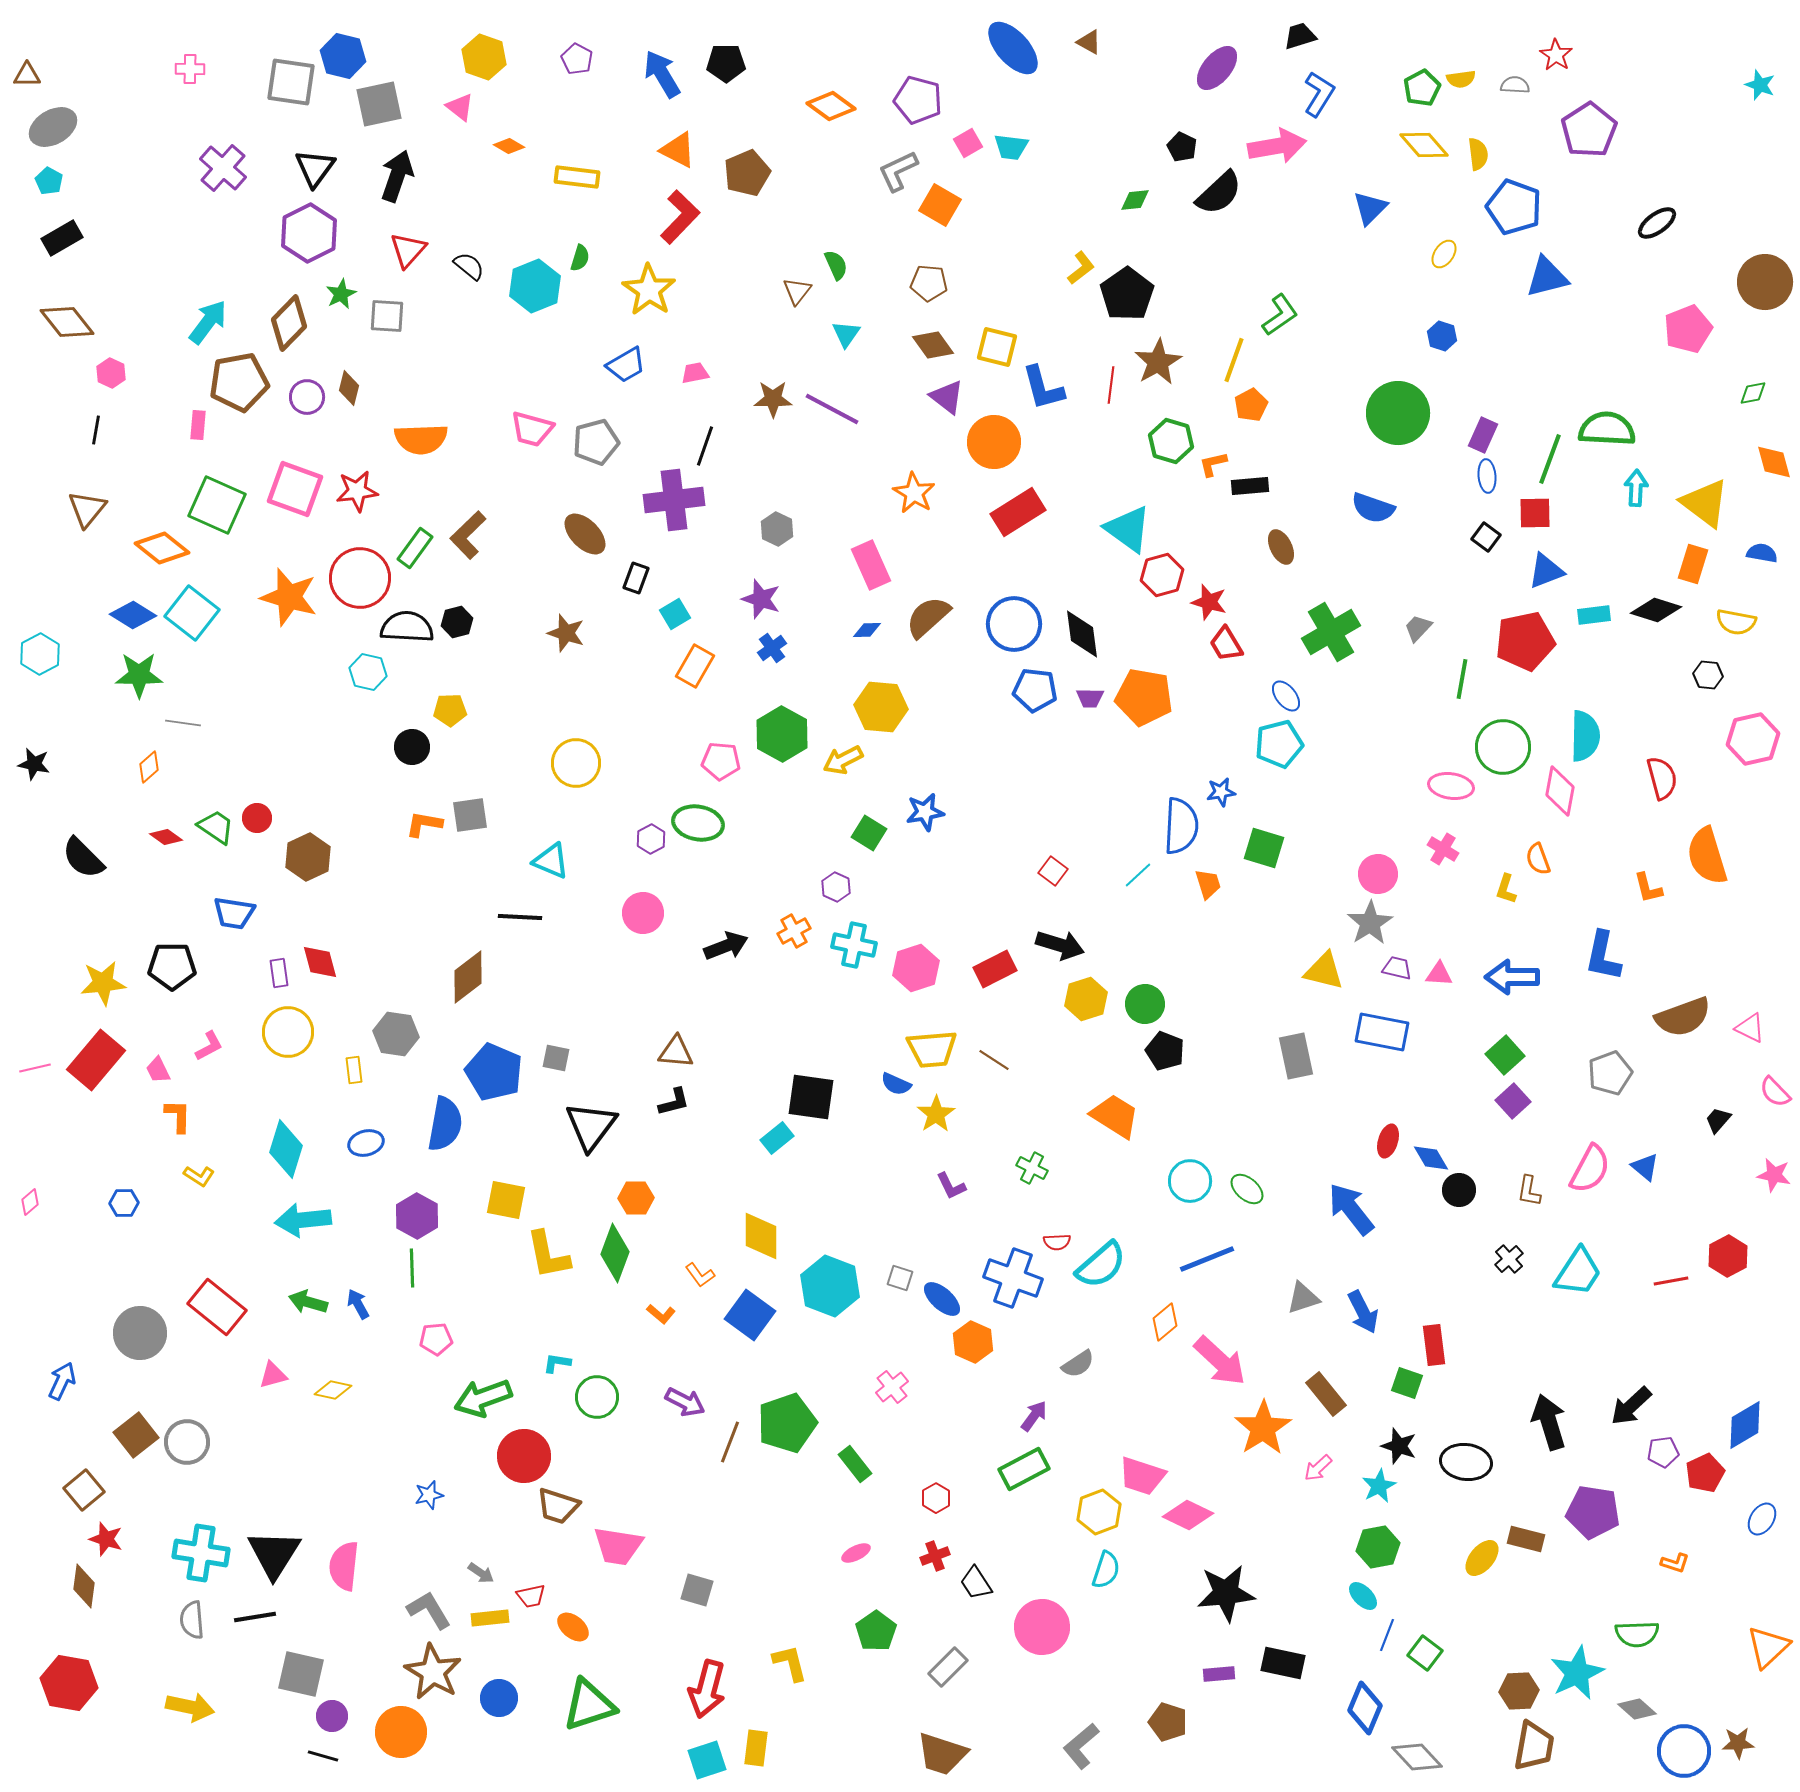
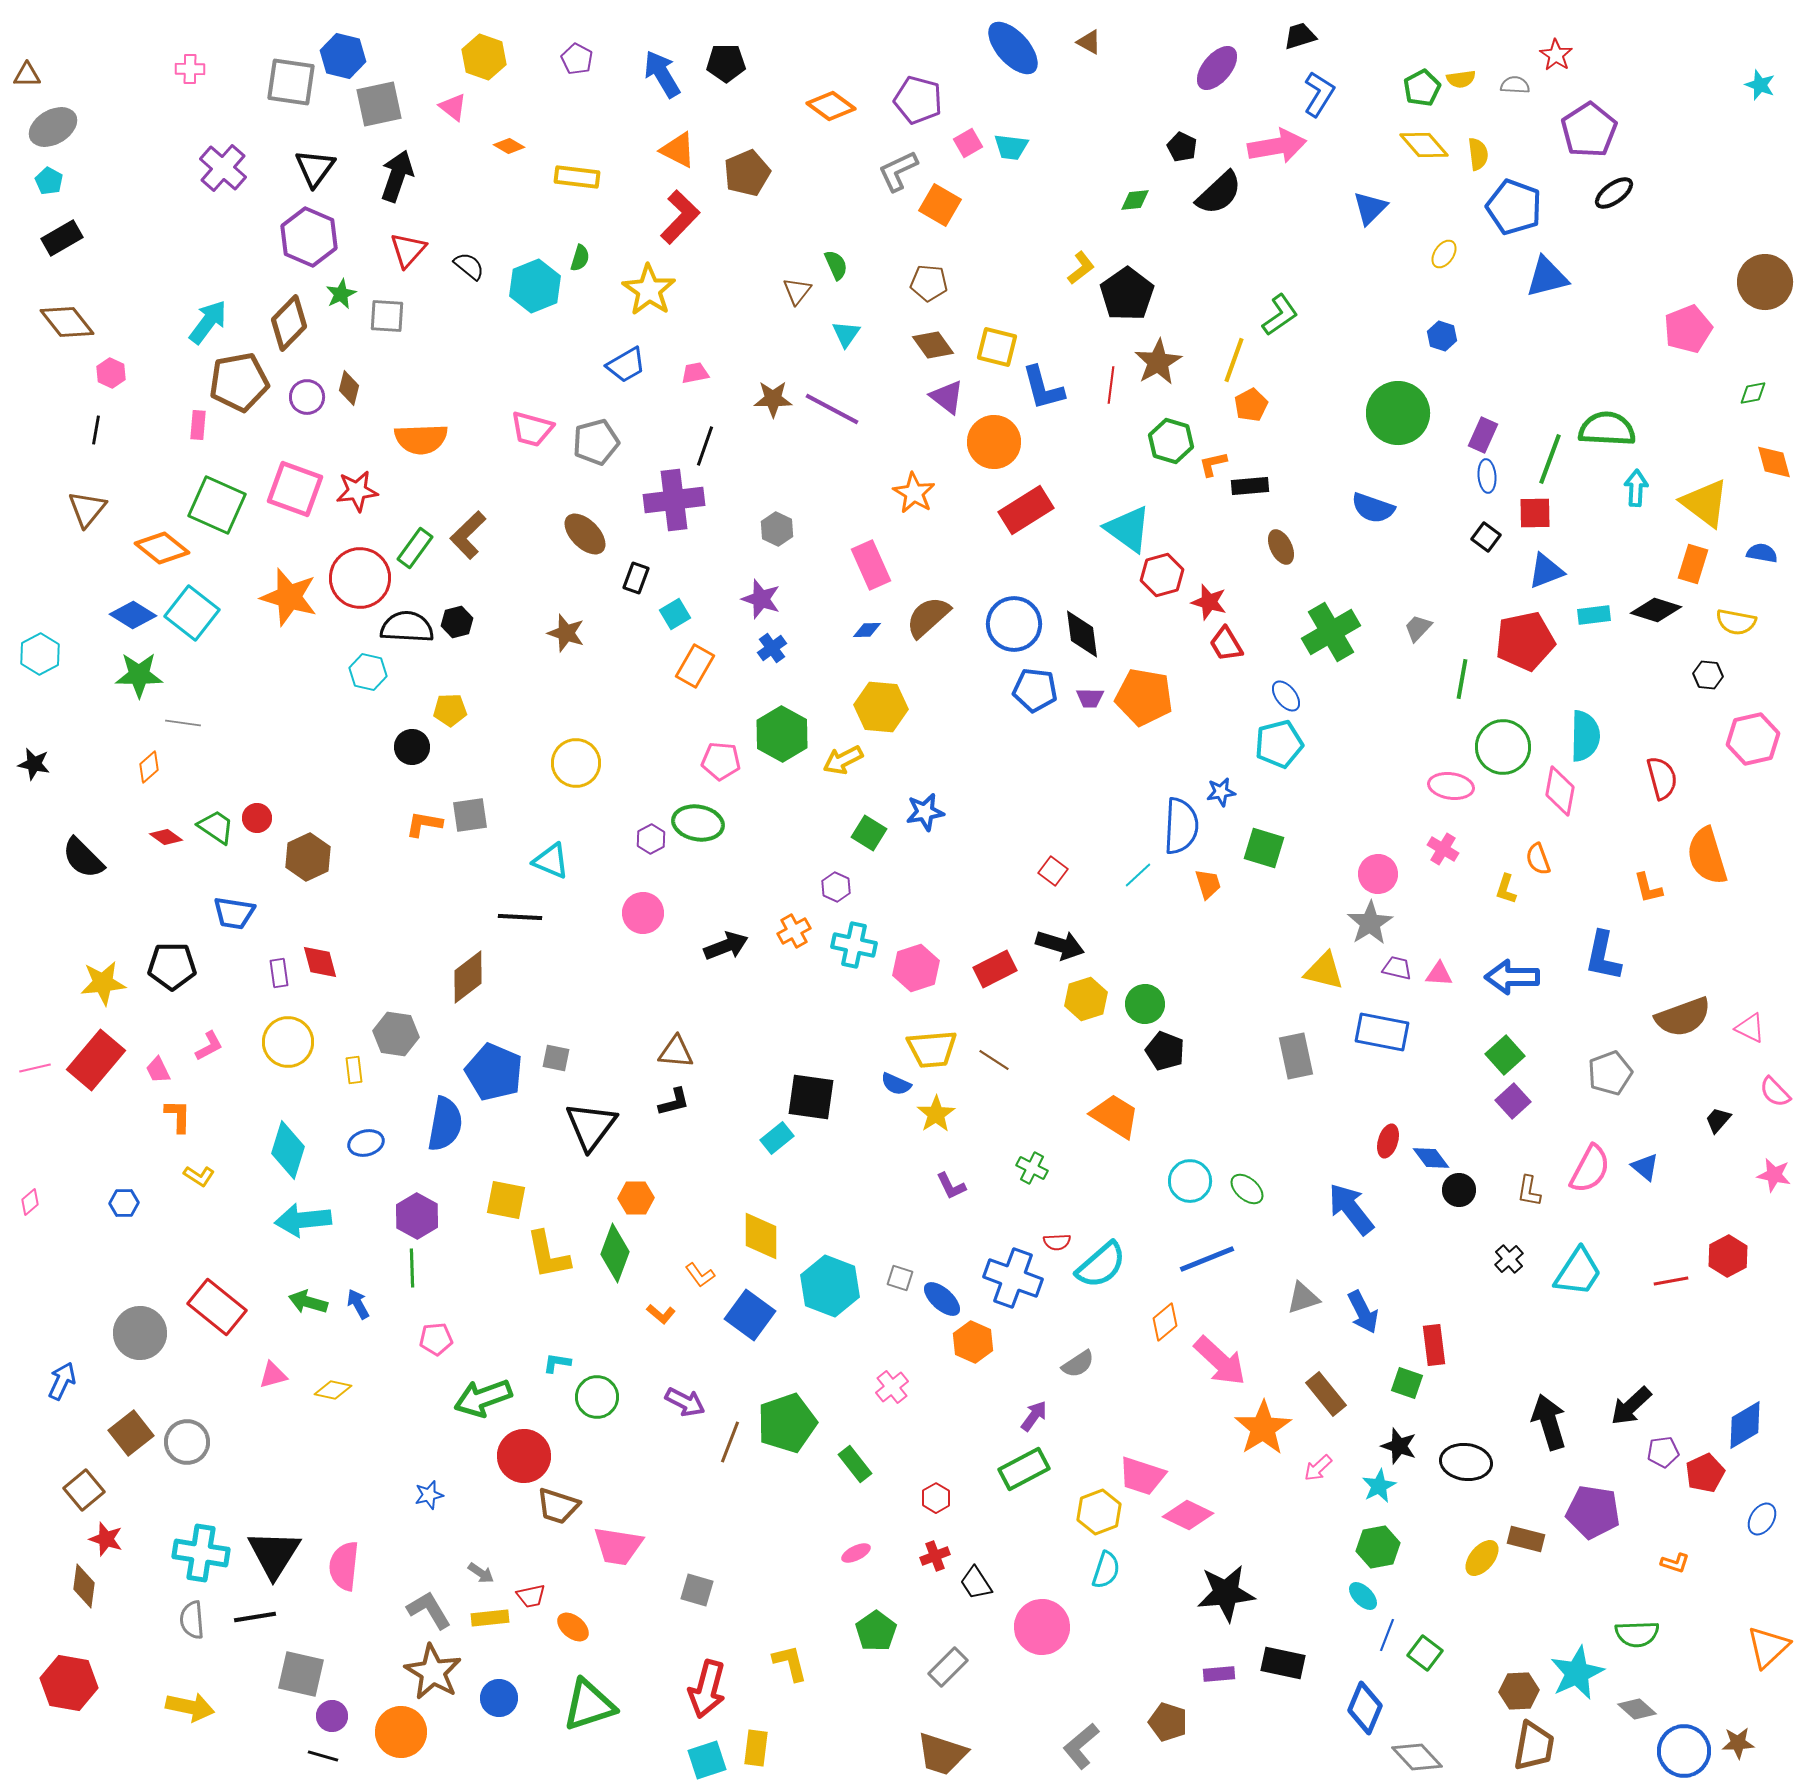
pink triangle at (460, 107): moved 7 px left
black ellipse at (1657, 223): moved 43 px left, 30 px up
purple hexagon at (309, 233): moved 4 px down; rotated 10 degrees counterclockwise
red rectangle at (1018, 512): moved 8 px right, 2 px up
yellow circle at (288, 1032): moved 10 px down
cyan diamond at (286, 1149): moved 2 px right, 1 px down
blue diamond at (1431, 1158): rotated 6 degrees counterclockwise
brown square at (136, 1435): moved 5 px left, 2 px up
